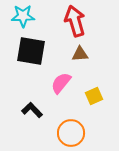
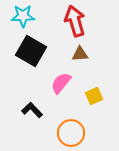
black square: rotated 20 degrees clockwise
